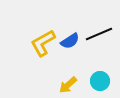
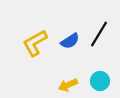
black line: rotated 36 degrees counterclockwise
yellow L-shape: moved 8 px left
yellow arrow: rotated 18 degrees clockwise
